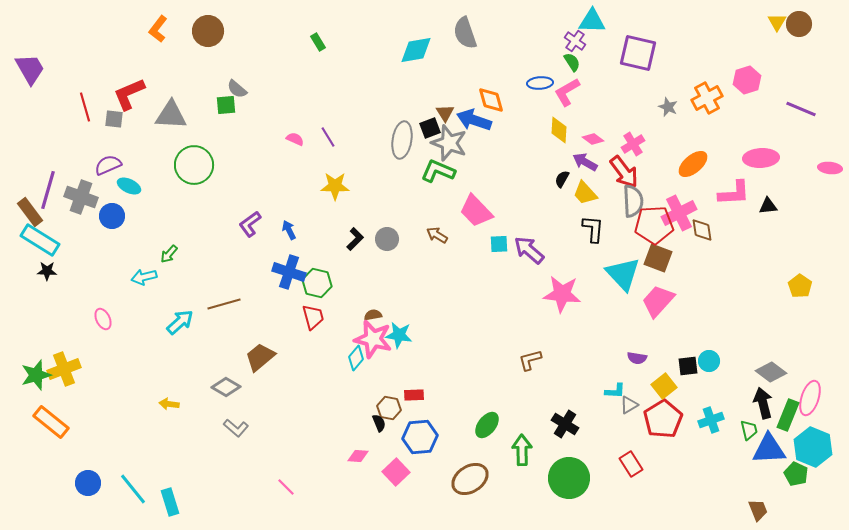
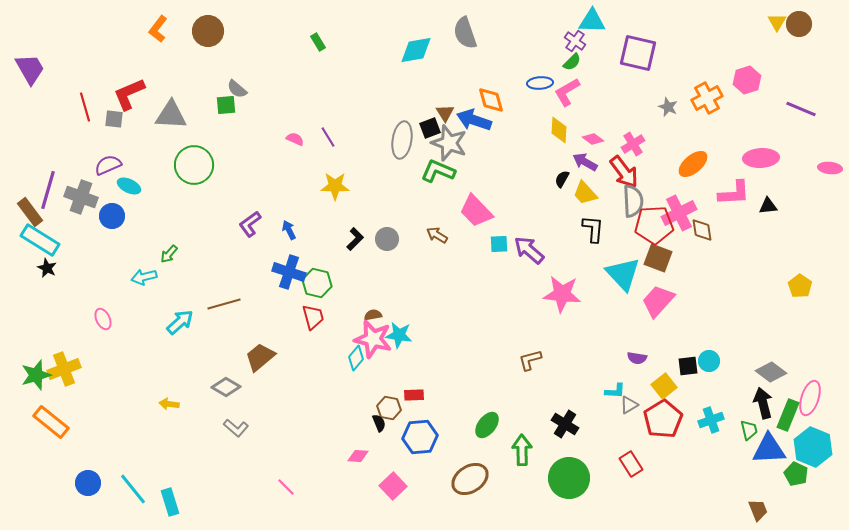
green semicircle at (572, 62): rotated 78 degrees clockwise
black star at (47, 271): moved 3 px up; rotated 24 degrees clockwise
pink square at (396, 472): moved 3 px left, 14 px down
